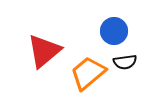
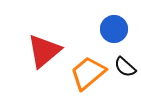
blue circle: moved 2 px up
black semicircle: moved 5 px down; rotated 50 degrees clockwise
